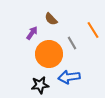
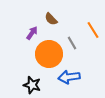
black star: moved 8 px left; rotated 24 degrees clockwise
